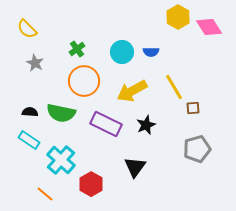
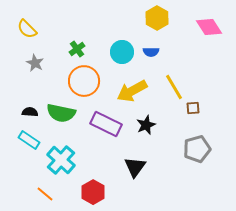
yellow hexagon: moved 21 px left, 1 px down
red hexagon: moved 2 px right, 8 px down
